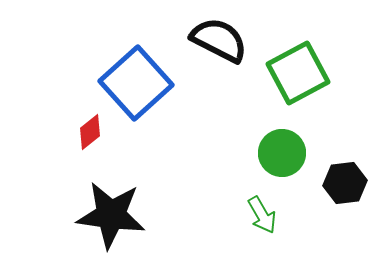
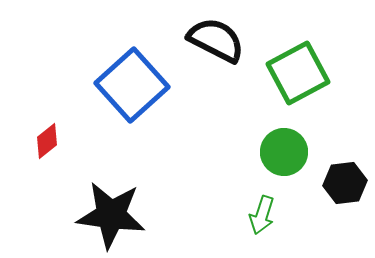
black semicircle: moved 3 px left
blue square: moved 4 px left, 2 px down
red diamond: moved 43 px left, 9 px down
green circle: moved 2 px right, 1 px up
green arrow: rotated 48 degrees clockwise
